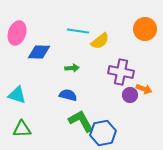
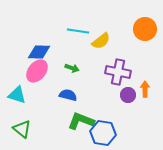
pink ellipse: moved 20 px right, 38 px down; rotated 20 degrees clockwise
yellow semicircle: moved 1 px right
green arrow: rotated 24 degrees clockwise
purple cross: moved 3 px left
orange arrow: moved 1 px right; rotated 112 degrees counterclockwise
purple circle: moved 2 px left
green L-shape: rotated 40 degrees counterclockwise
green triangle: rotated 42 degrees clockwise
blue hexagon: rotated 20 degrees clockwise
